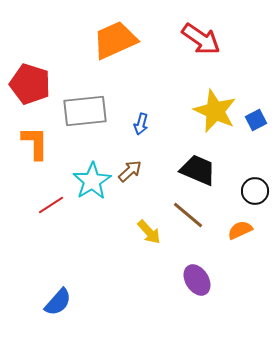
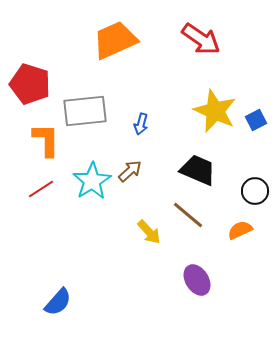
orange L-shape: moved 11 px right, 3 px up
red line: moved 10 px left, 16 px up
